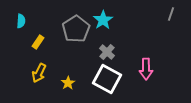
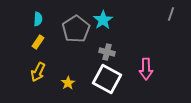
cyan semicircle: moved 17 px right, 2 px up
gray cross: rotated 28 degrees counterclockwise
yellow arrow: moved 1 px left, 1 px up
